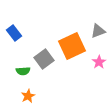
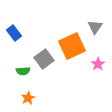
gray triangle: moved 3 px left, 4 px up; rotated 35 degrees counterclockwise
pink star: moved 1 px left, 2 px down
orange star: moved 2 px down
